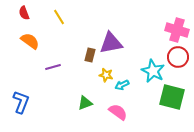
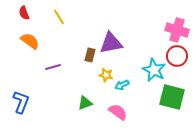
red circle: moved 1 px left, 1 px up
cyan star: moved 1 px right, 1 px up
